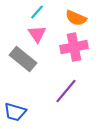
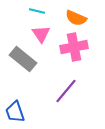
cyan line: moved 1 px up; rotated 63 degrees clockwise
pink triangle: moved 4 px right
blue trapezoid: rotated 55 degrees clockwise
